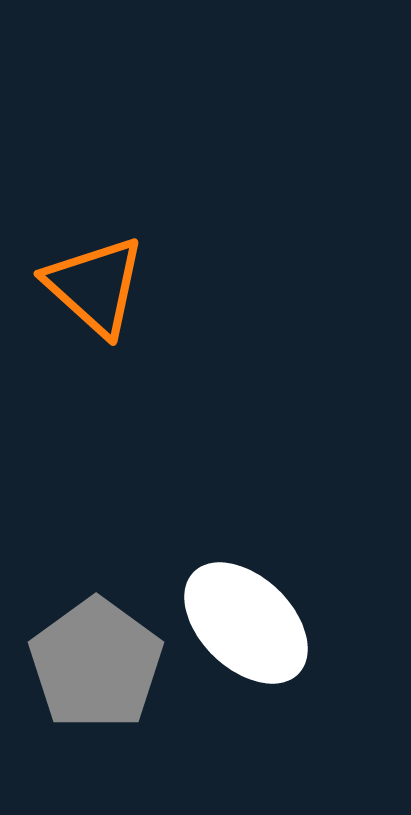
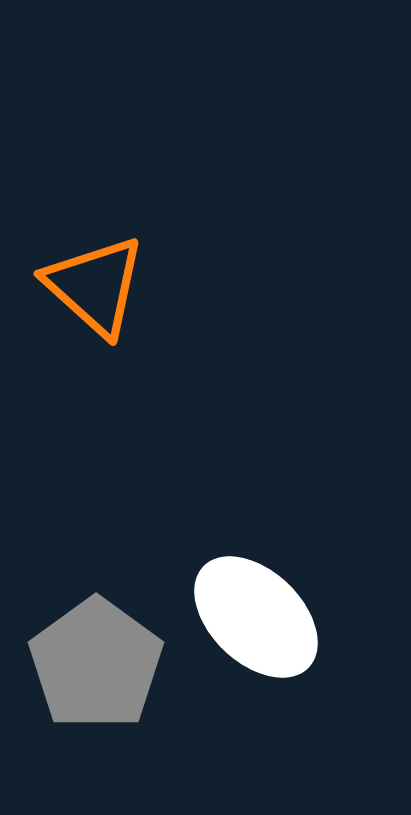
white ellipse: moved 10 px right, 6 px up
